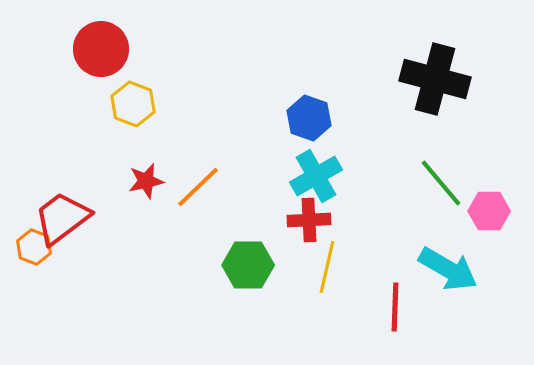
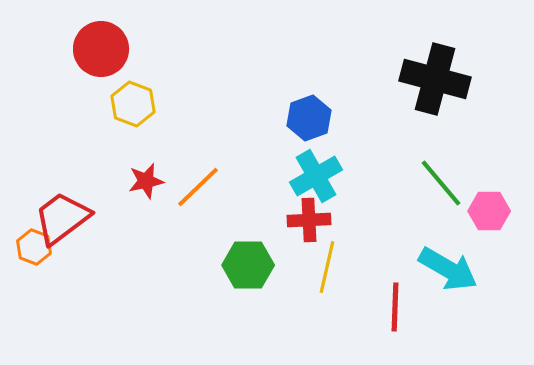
blue hexagon: rotated 21 degrees clockwise
